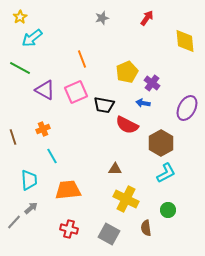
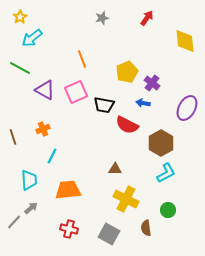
cyan line: rotated 56 degrees clockwise
